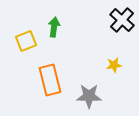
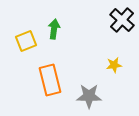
green arrow: moved 2 px down
